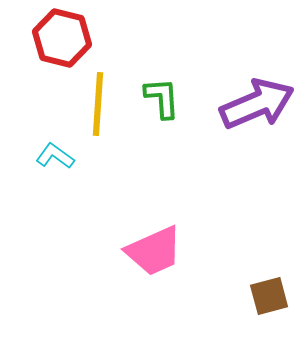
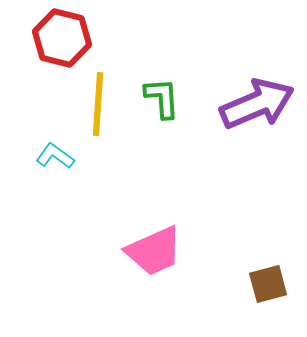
brown square: moved 1 px left, 12 px up
